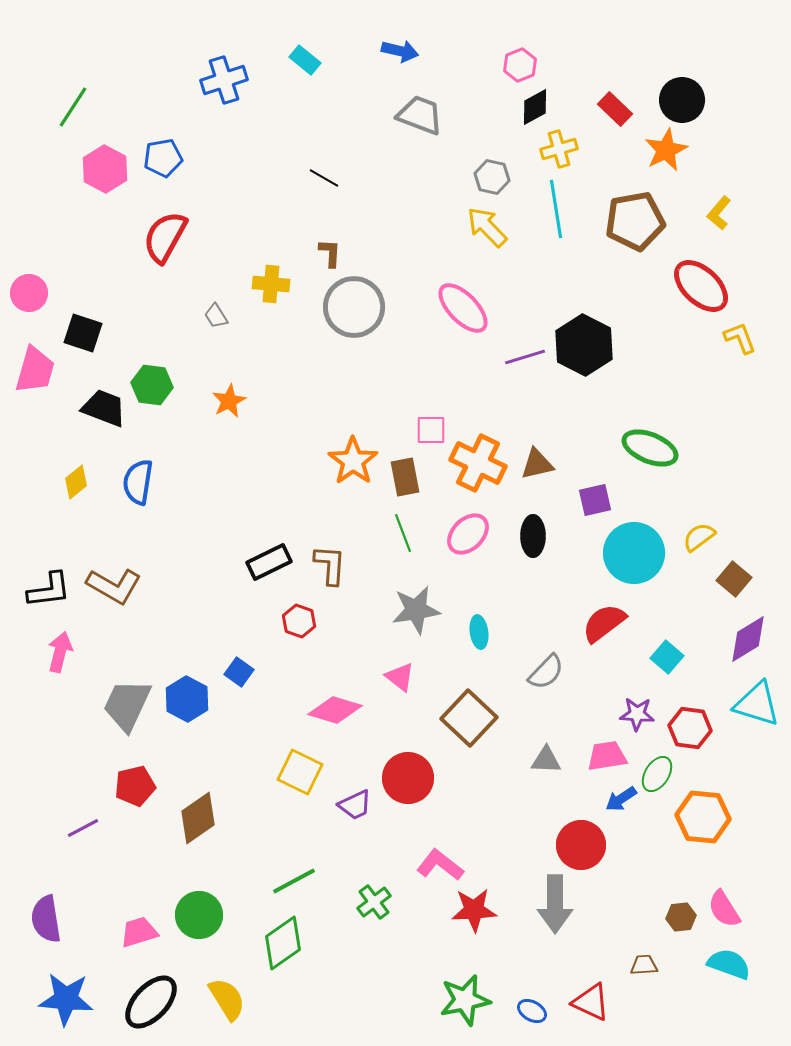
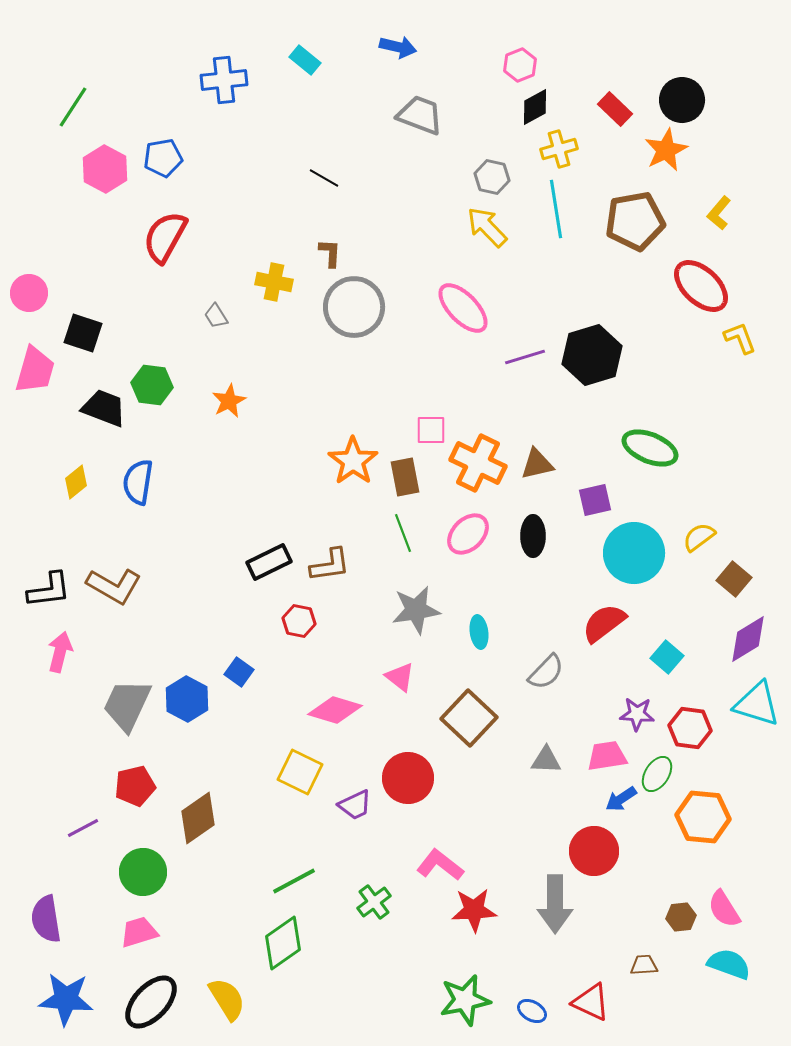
blue arrow at (400, 51): moved 2 px left, 4 px up
blue cross at (224, 80): rotated 12 degrees clockwise
yellow cross at (271, 284): moved 3 px right, 2 px up; rotated 6 degrees clockwise
black hexagon at (584, 345): moved 8 px right, 10 px down; rotated 16 degrees clockwise
brown L-shape at (330, 565): rotated 78 degrees clockwise
red hexagon at (299, 621): rotated 8 degrees counterclockwise
red circle at (581, 845): moved 13 px right, 6 px down
green circle at (199, 915): moved 56 px left, 43 px up
